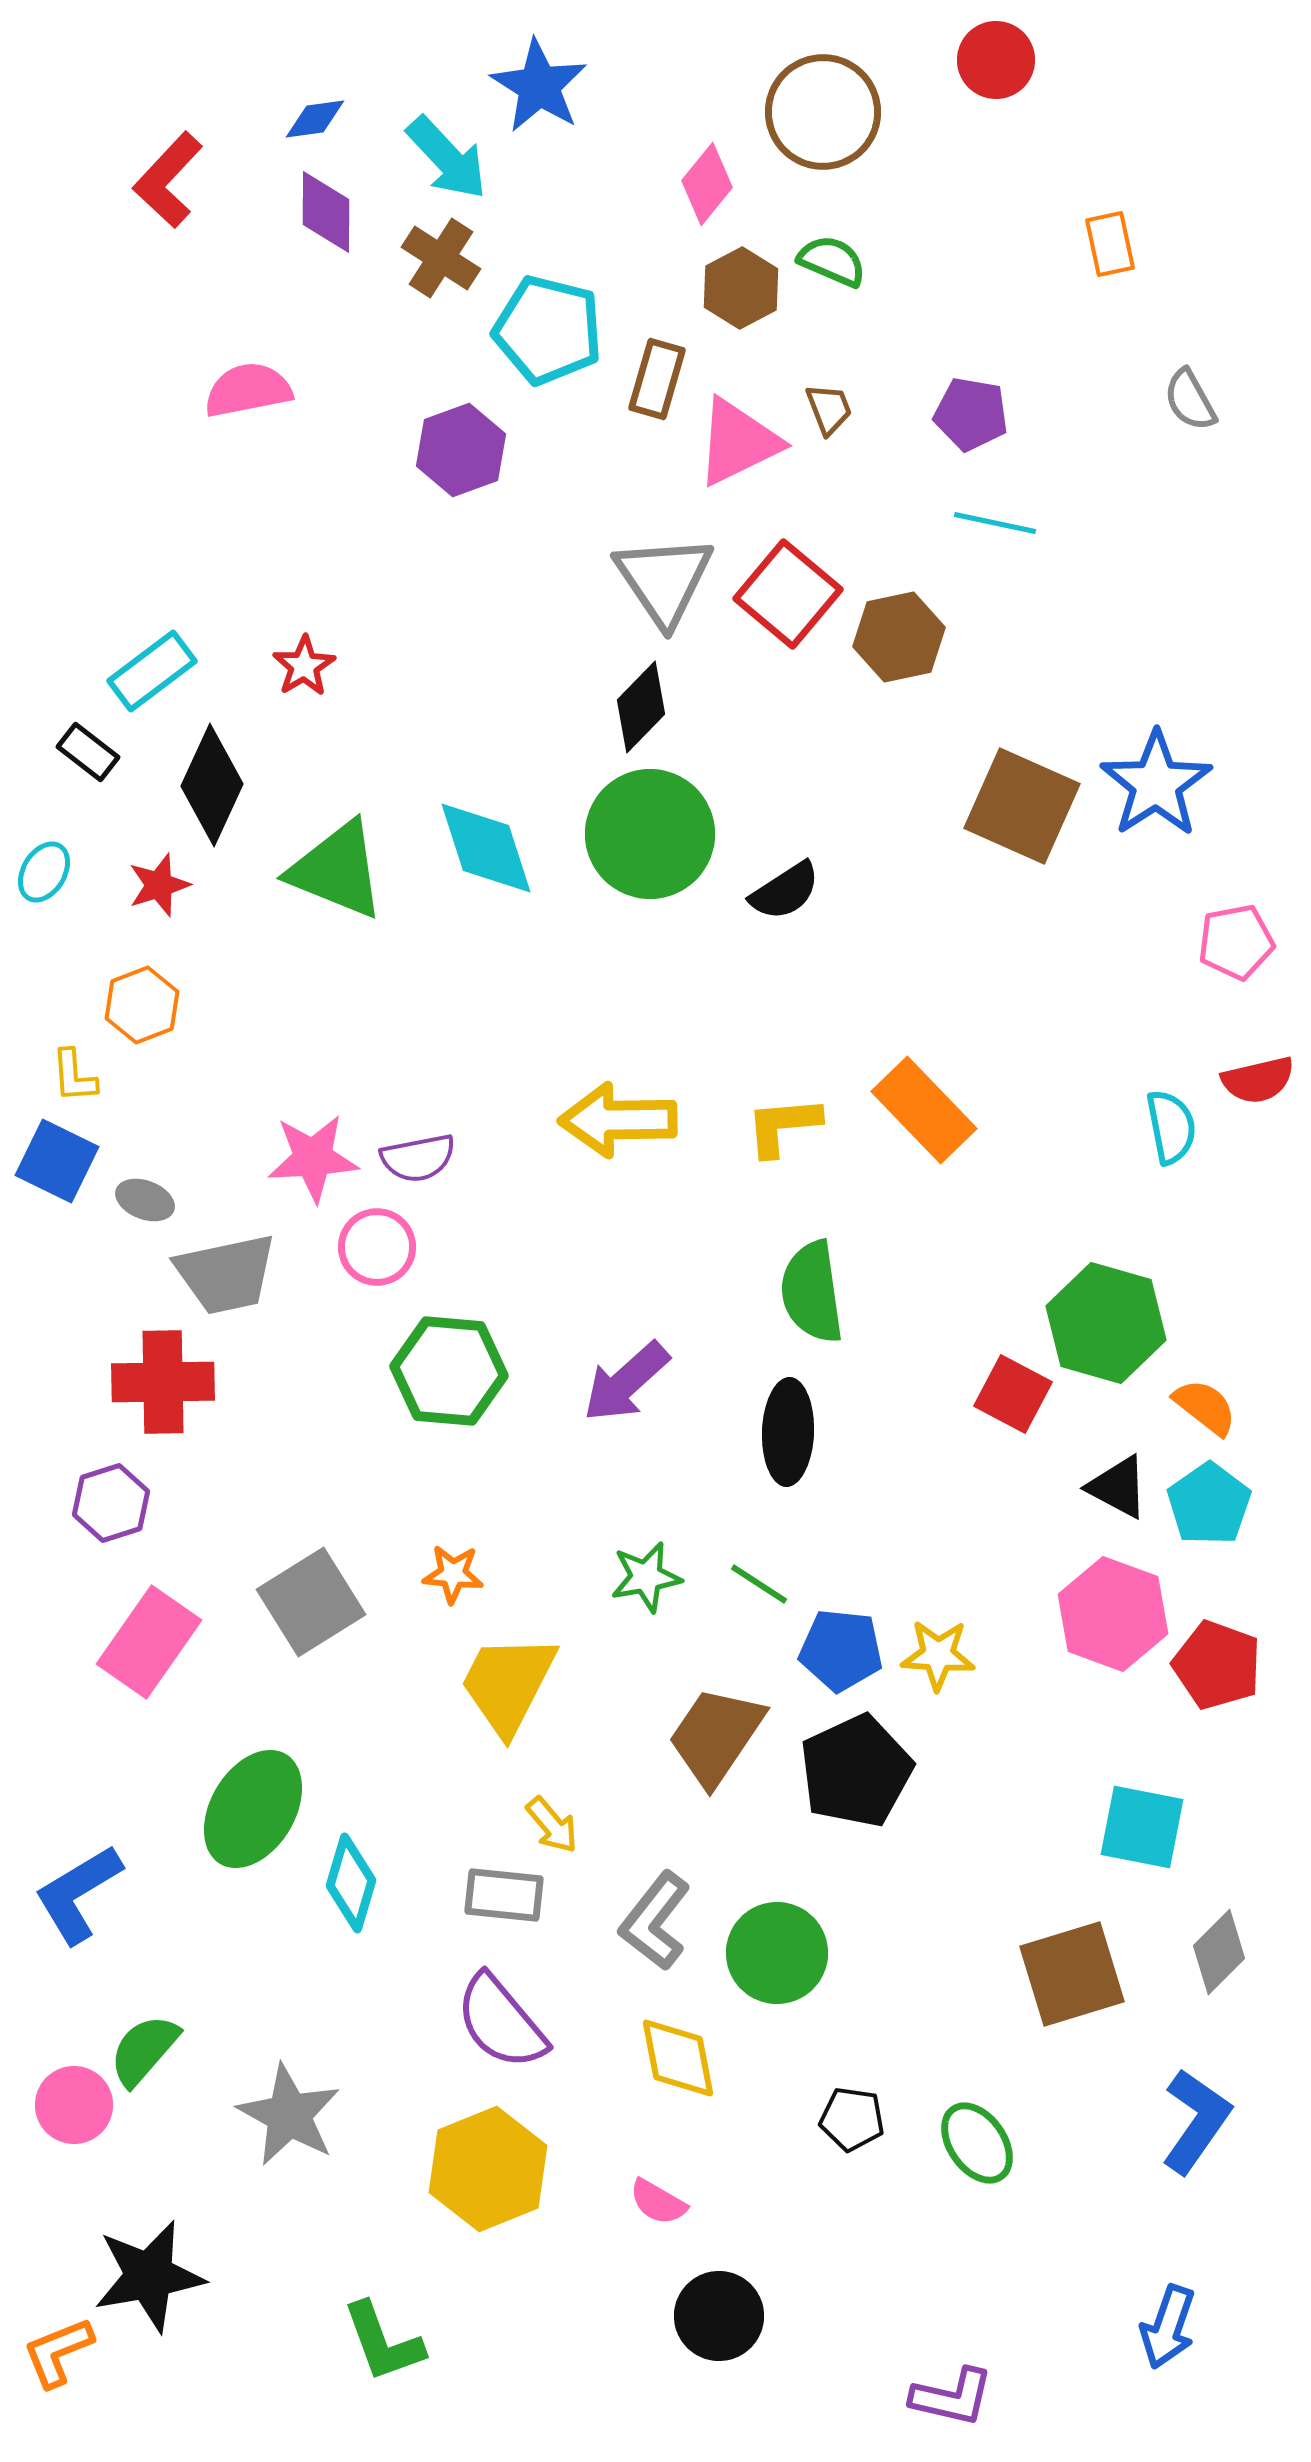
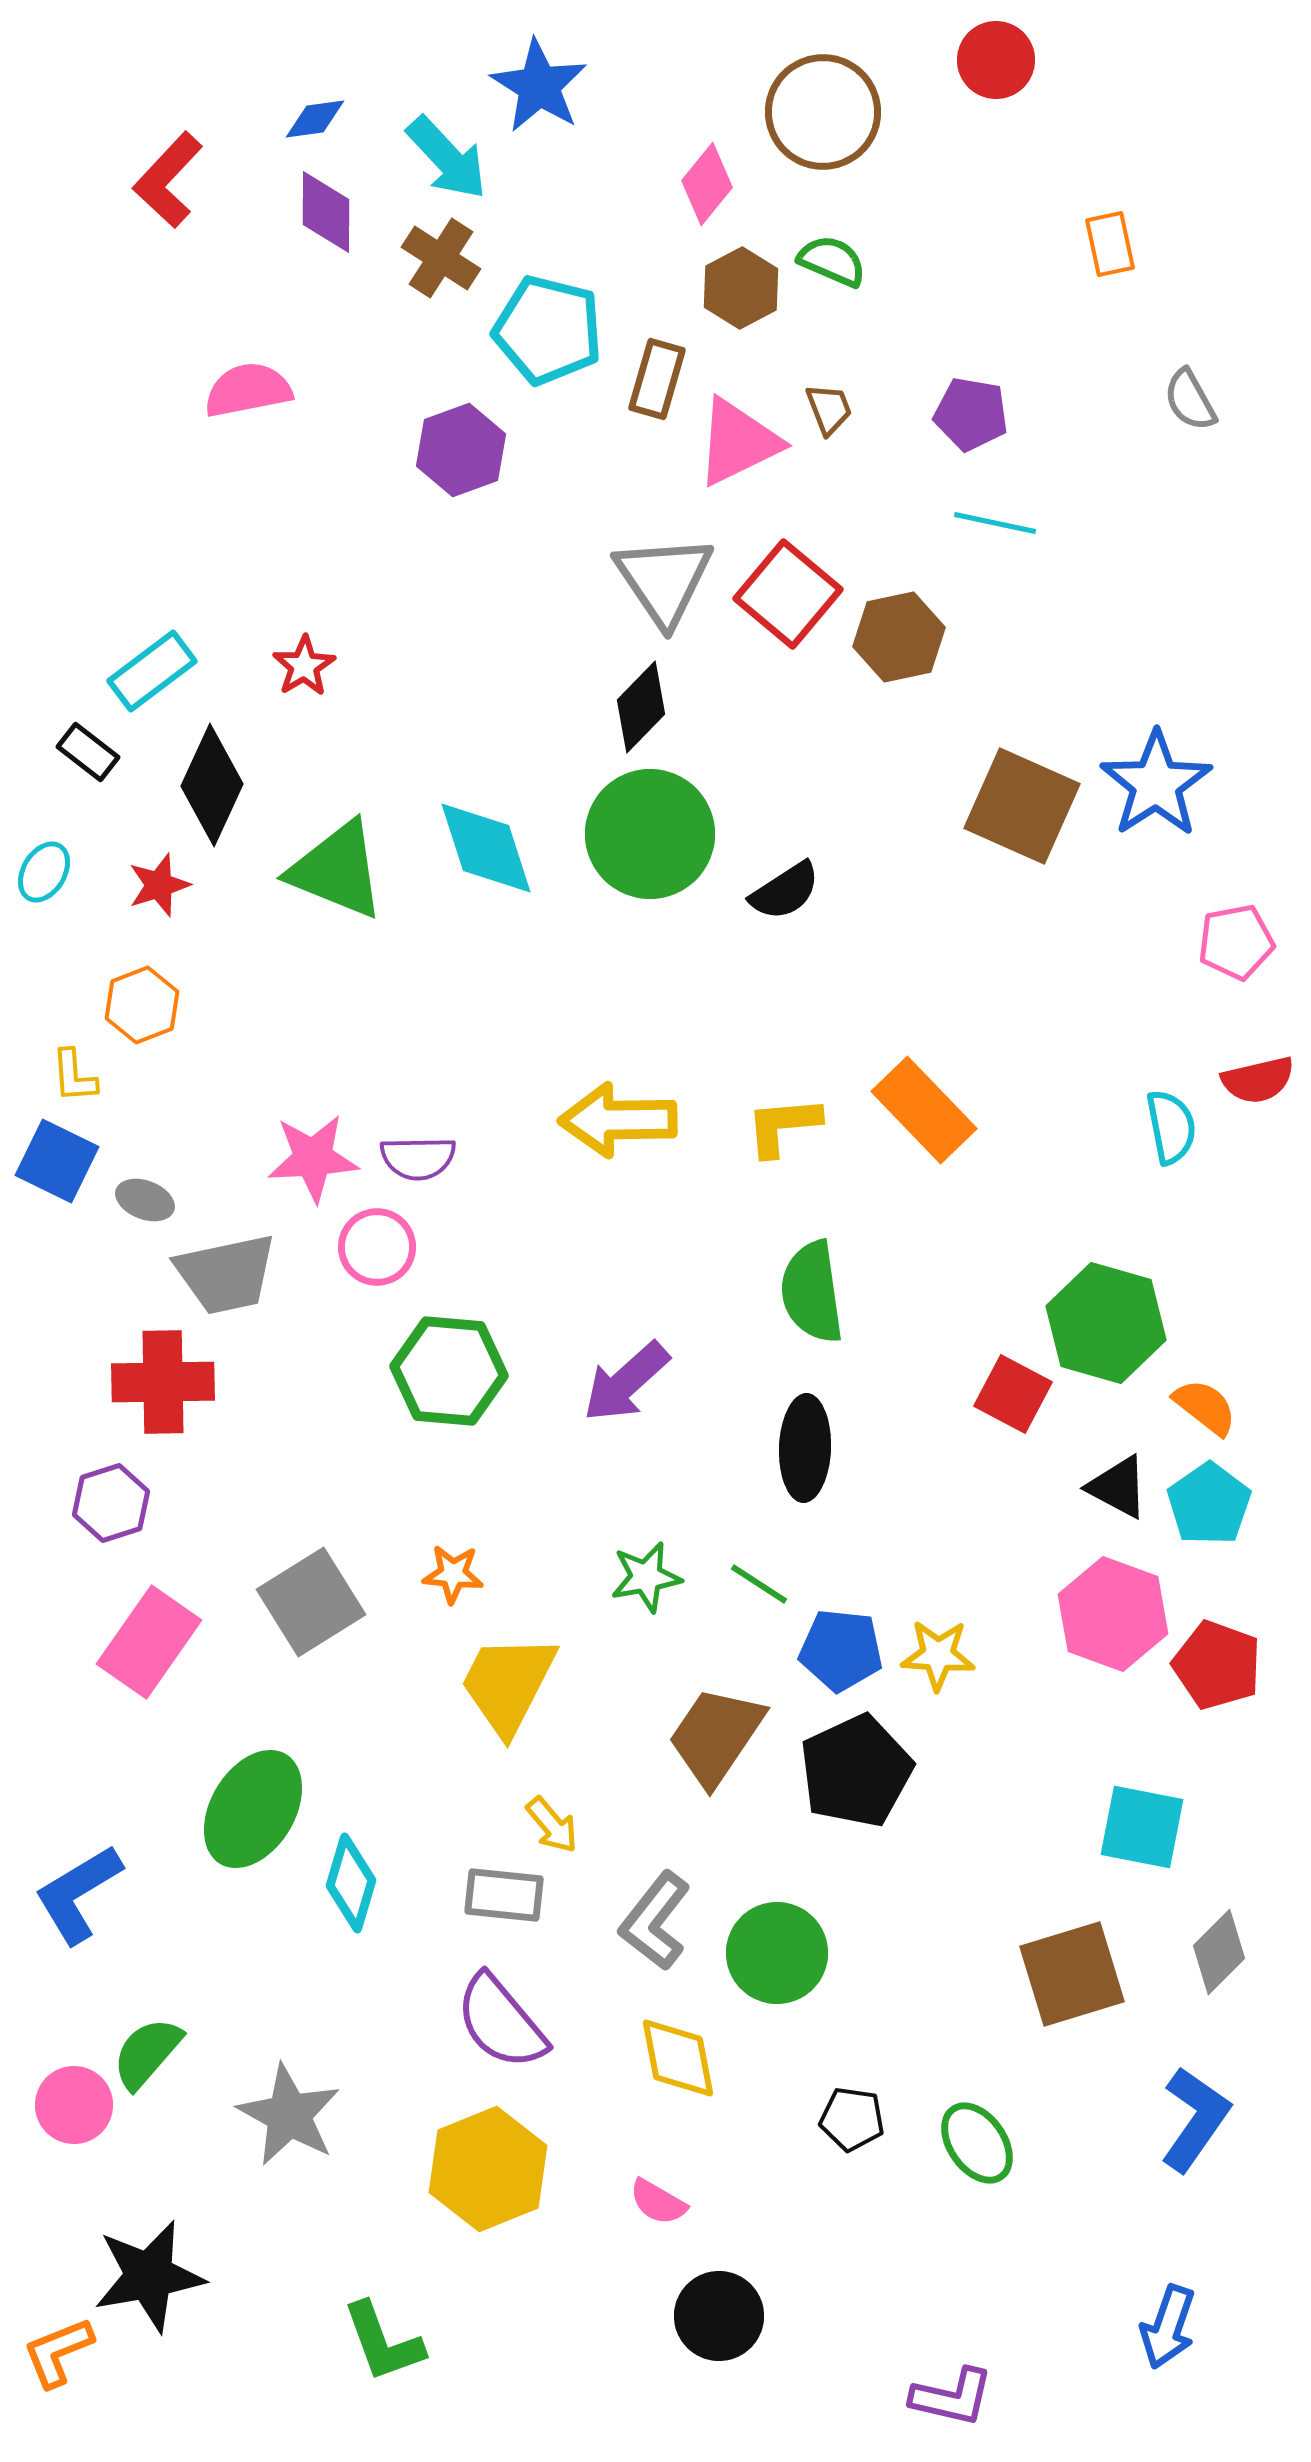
purple semicircle at (418, 1158): rotated 10 degrees clockwise
black ellipse at (788, 1432): moved 17 px right, 16 px down
green semicircle at (144, 2050): moved 3 px right, 3 px down
blue L-shape at (1196, 2121): moved 1 px left, 2 px up
